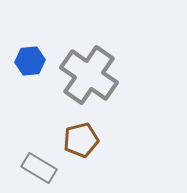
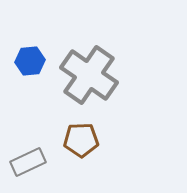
brown pentagon: rotated 12 degrees clockwise
gray rectangle: moved 11 px left, 6 px up; rotated 56 degrees counterclockwise
